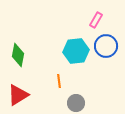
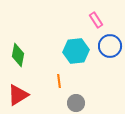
pink rectangle: rotated 63 degrees counterclockwise
blue circle: moved 4 px right
